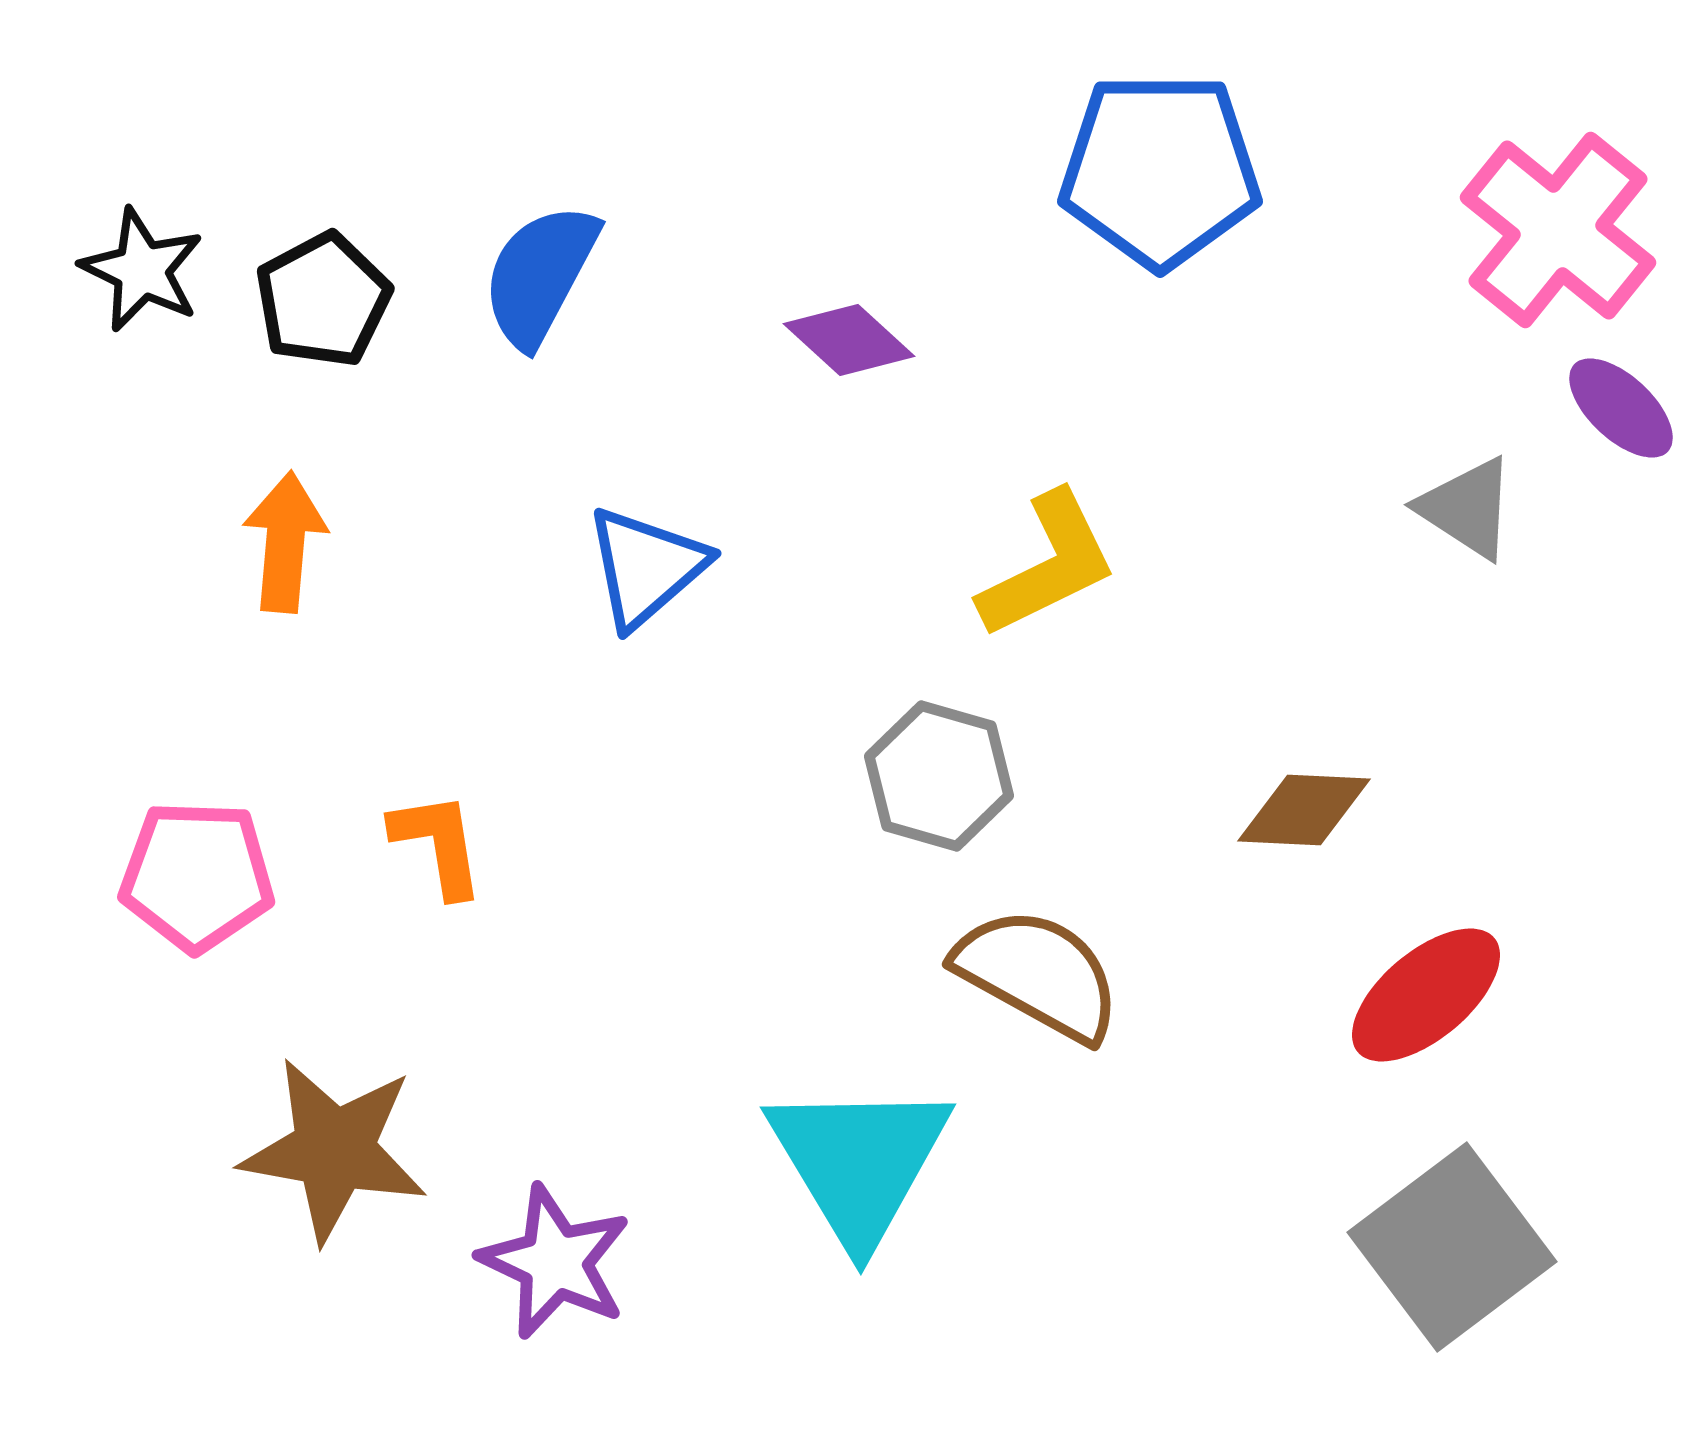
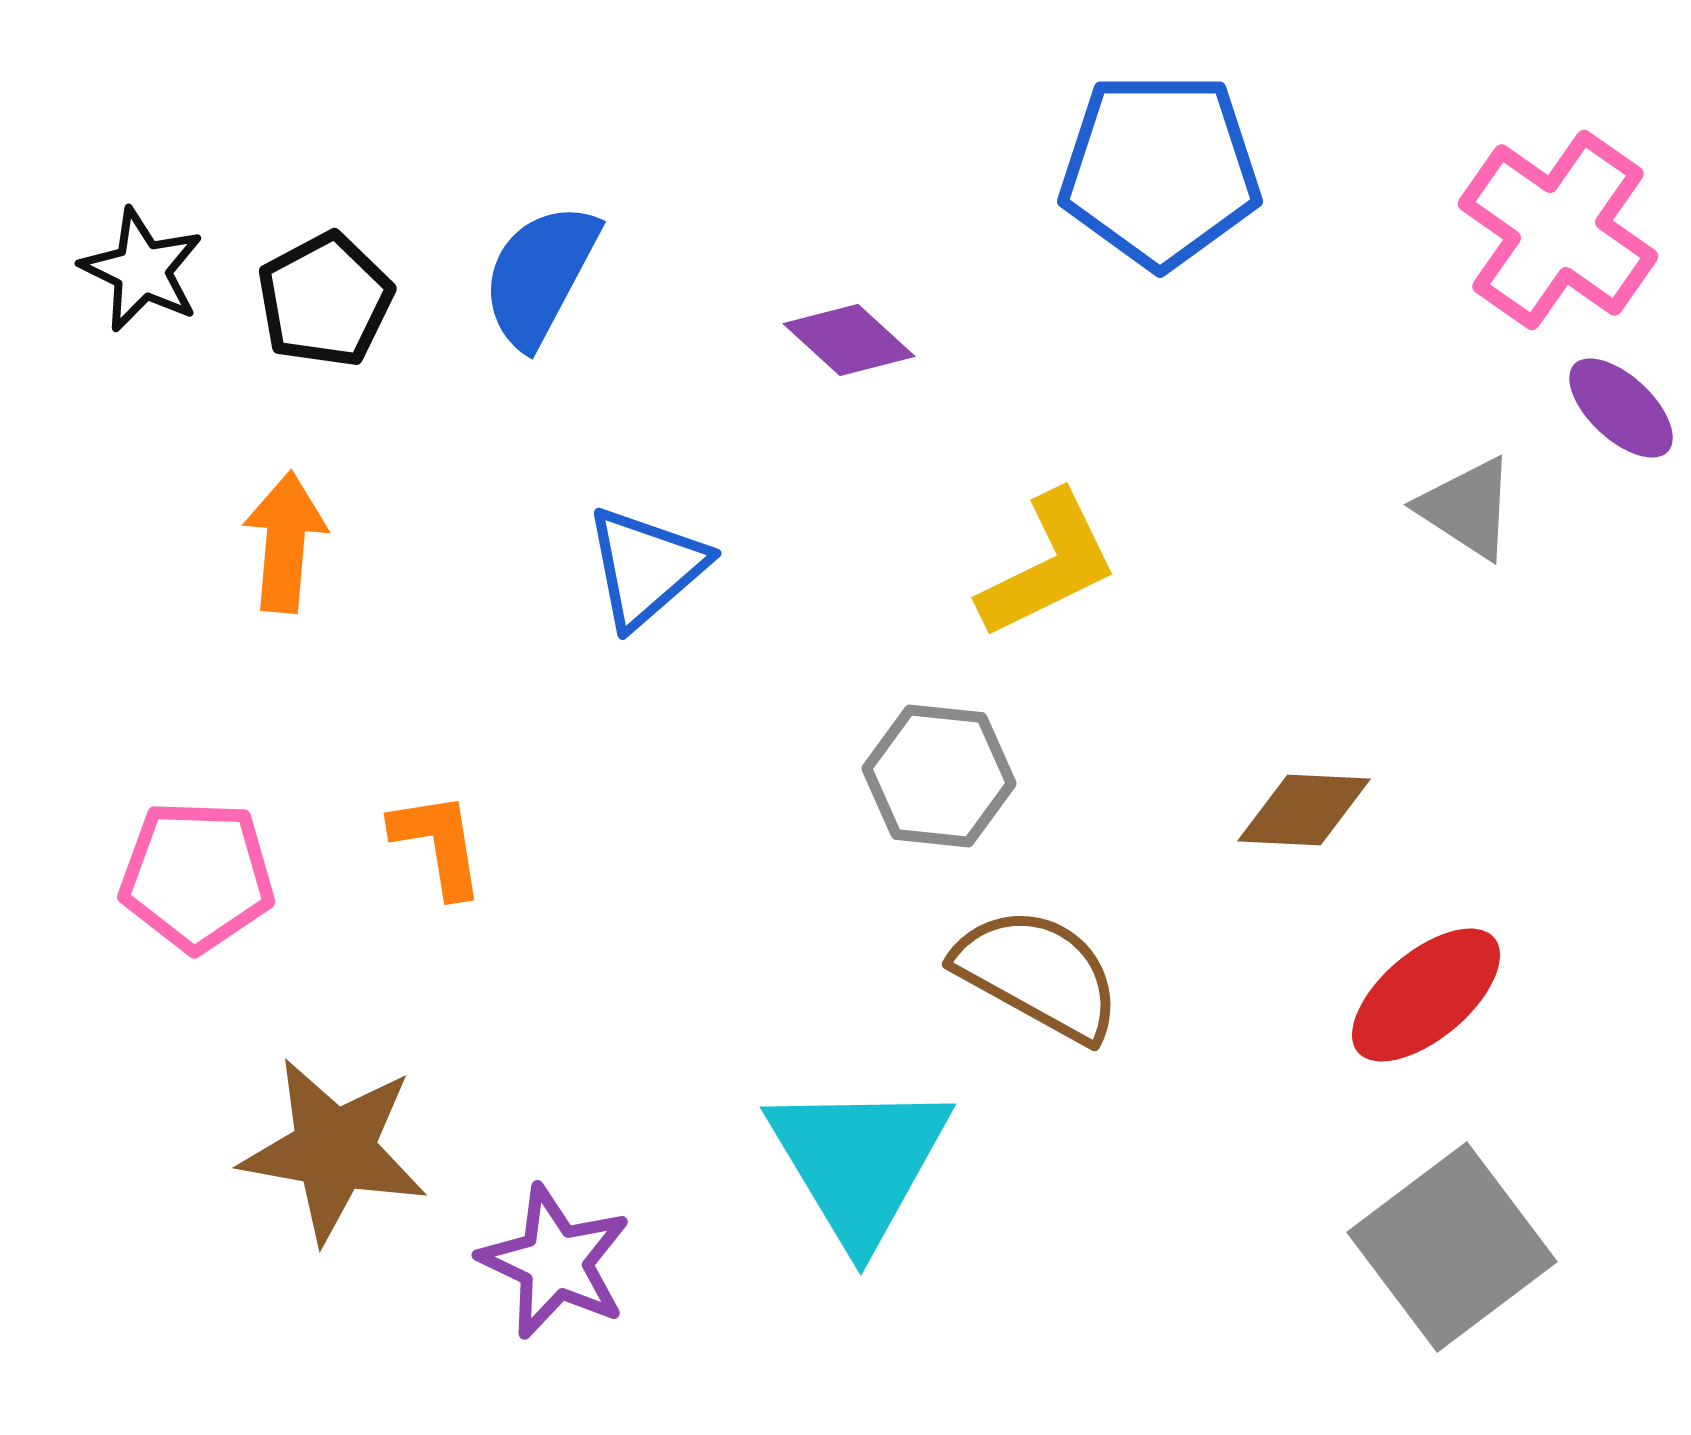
pink cross: rotated 4 degrees counterclockwise
black pentagon: moved 2 px right
gray hexagon: rotated 10 degrees counterclockwise
